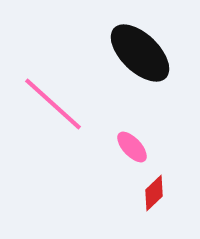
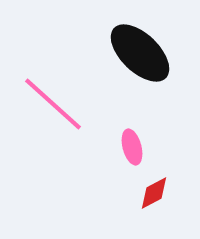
pink ellipse: rotated 28 degrees clockwise
red diamond: rotated 15 degrees clockwise
